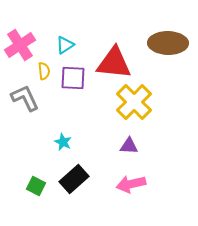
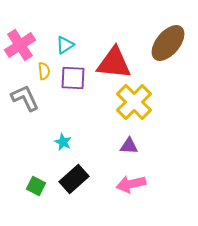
brown ellipse: rotated 51 degrees counterclockwise
